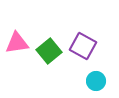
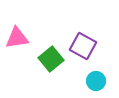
pink triangle: moved 5 px up
green square: moved 2 px right, 8 px down
